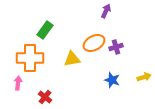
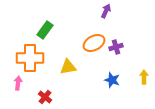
yellow triangle: moved 4 px left, 8 px down
yellow arrow: rotated 72 degrees counterclockwise
